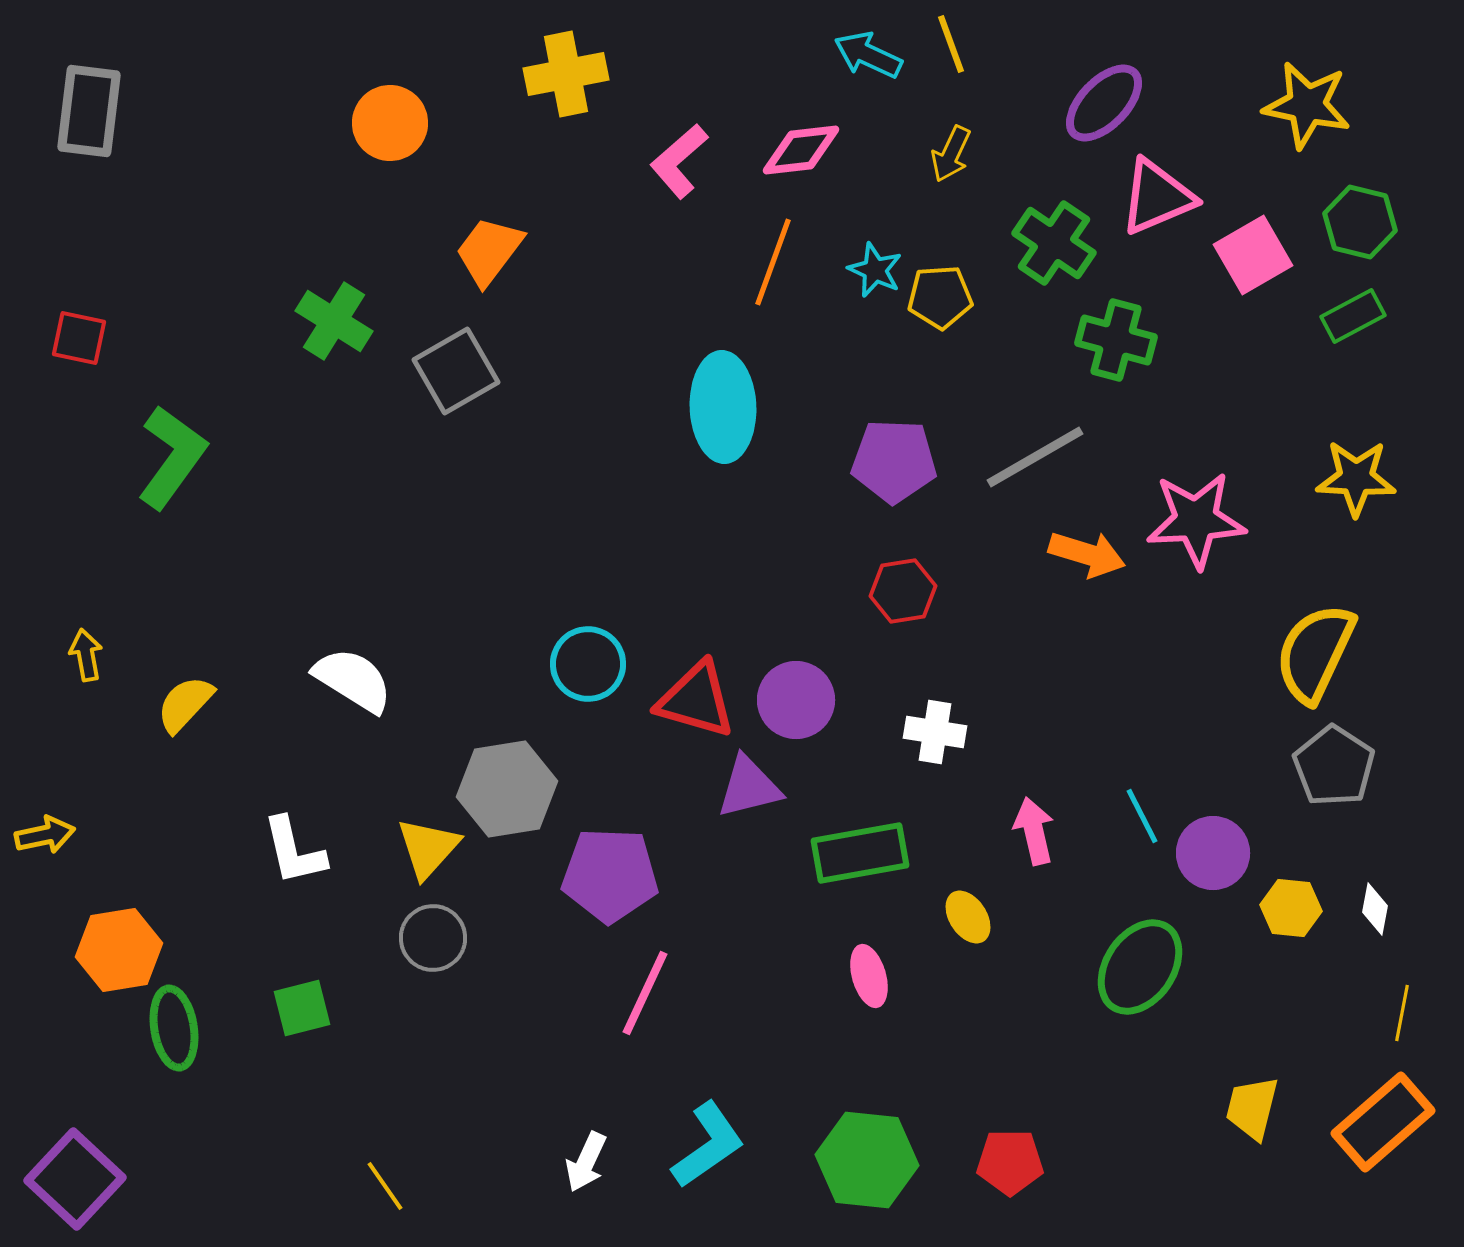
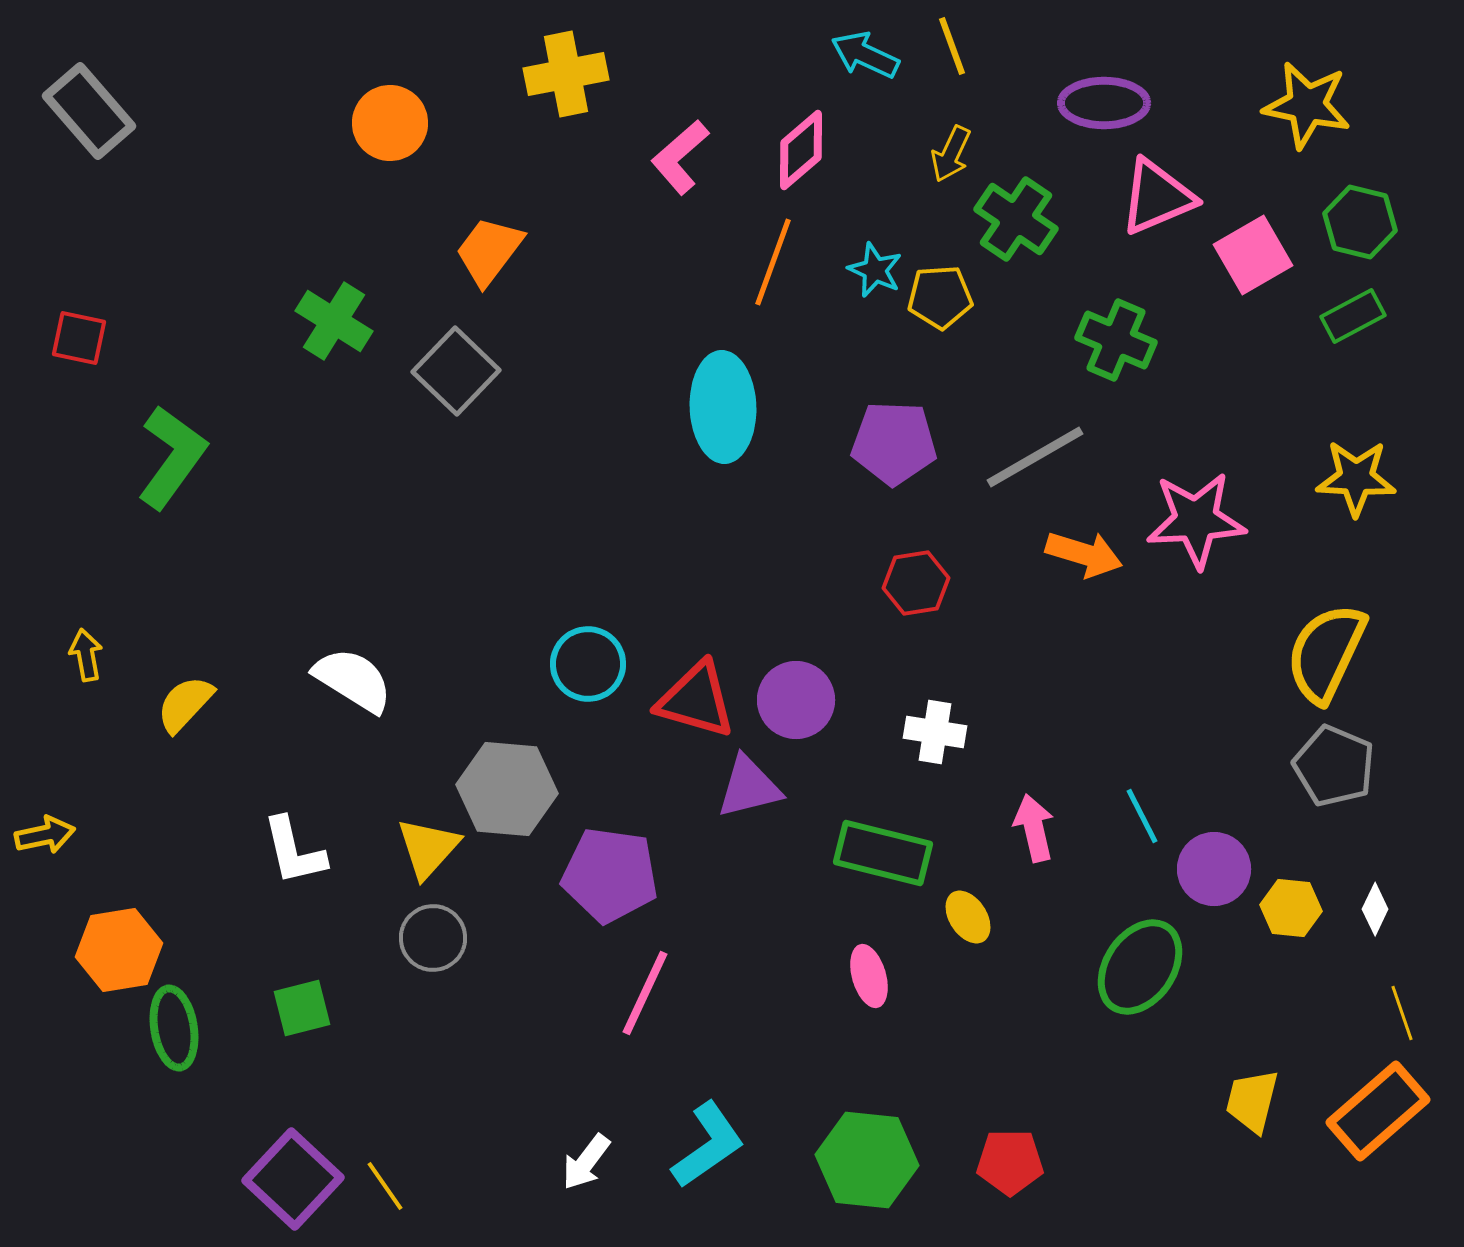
yellow line at (951, 44): moved 1 px right, 2 px down
cyan arrow at (868, 55): moved 3 px left
purple ellipse at (1104, 103): rotated 46 degrees clockwise
gray rectangle at (89, 111): rotated 48 degrees counterclockwise
pink diamond at (801, 150): rotated 34 degrees counterclockwise
pink L-shape at (679, 161): moved 1 px right, 4 px up
green cross at (1054, 243): moved 38 px left, 24 px up
green cross at (1116, 340): rotated 8 degrees clockwise
gray square at (456, 371): rotated 16 degrees counterclockwise
purple pentagon at (894, 461): moved 18 px up
orange arrow at (1087, 554): moved 3 px left
red hexagon at (903, 591): moved 13 px right, 8 px up
yellow semicircle at (1315, 653): moved 11 px right
gray pentagon at (1334, 766): rotated 10 degrees counterclockwise
gray hexagon at (507, 789): rotated 14 degrees clockwise
pink arrow at (1034, 831): moved 3 px up
green rectangle at (860, 853): moved 23 px right; rotated 24 degrees clockwise
purple circle at (1213, 853): moved 1 px right, 16 px down
purple pentagon at (610, 875): rotated 6 degrees clockwise
white diamond at (1375, 909): rotated 15 degrees clockwise
yellow line at (1402, 1013): rotated 30 degrees counterclockwise
yellow trapezoid at (1252, 1108): moved 7 px up
orange rectangle at (1383, 1122): moved 5 px left, 11 px up
white arrow at (586, 1162): rotated 12 degrees clockwise
purple square at (75, 1179): moved 218 px right
